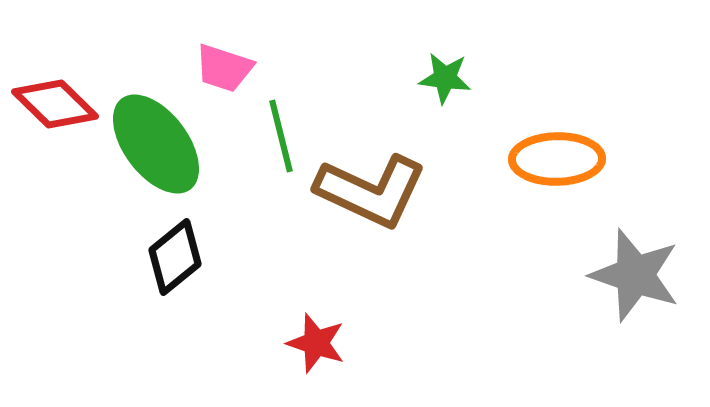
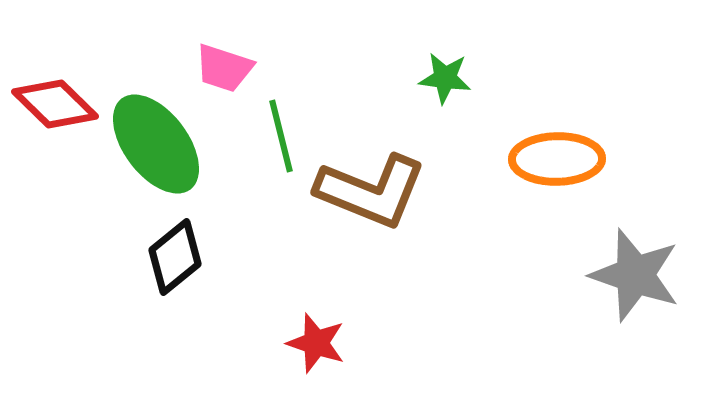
brown L-shape: rotated 3 degrees counterclockwise
